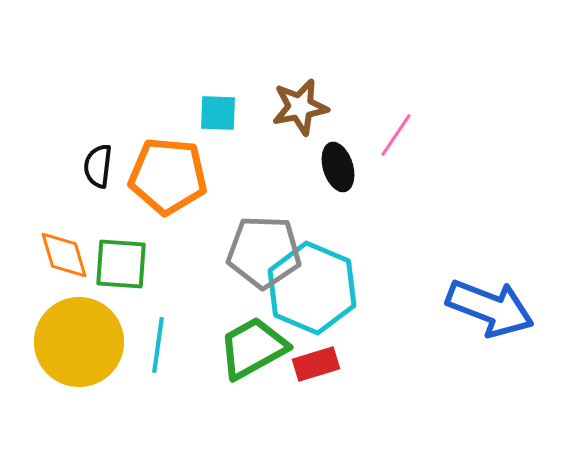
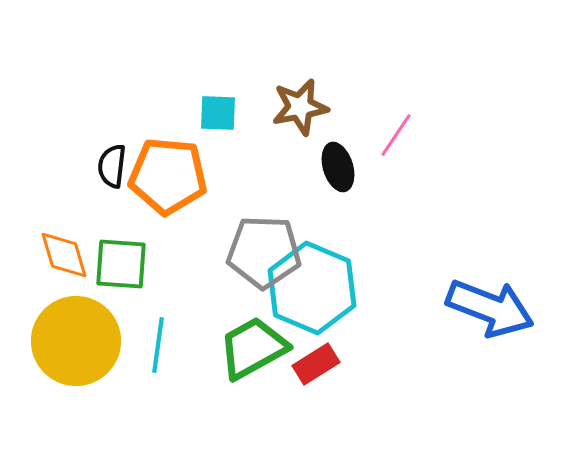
black semicircle: moved 14 px right
yellow circle: moved 3 px left, 1 px up
red rectangle: rotated 15 degrees counterclockwise
